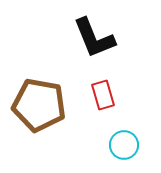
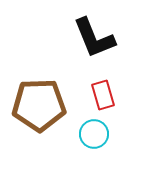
brown pentagon: rotated 12 degrees counterclockwise
cyan circle: moved 30 px left, 11 px up
